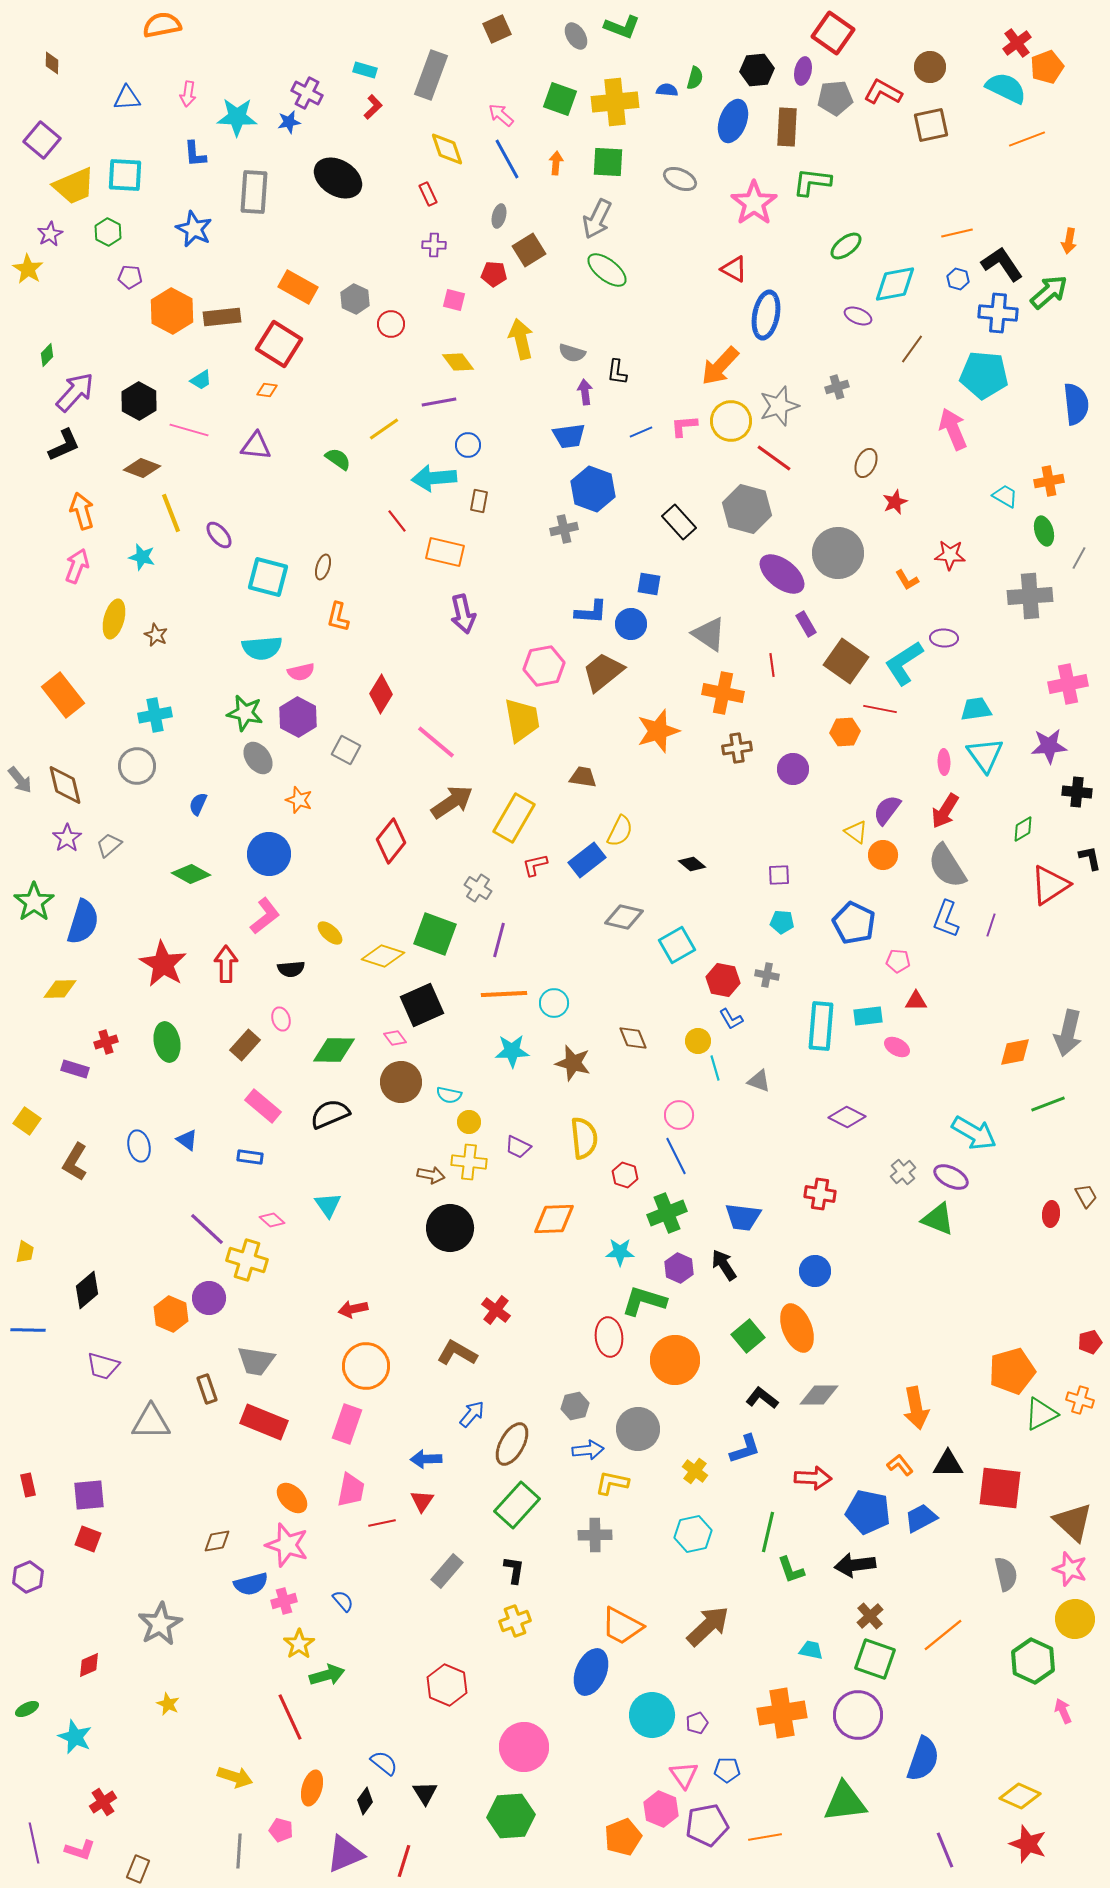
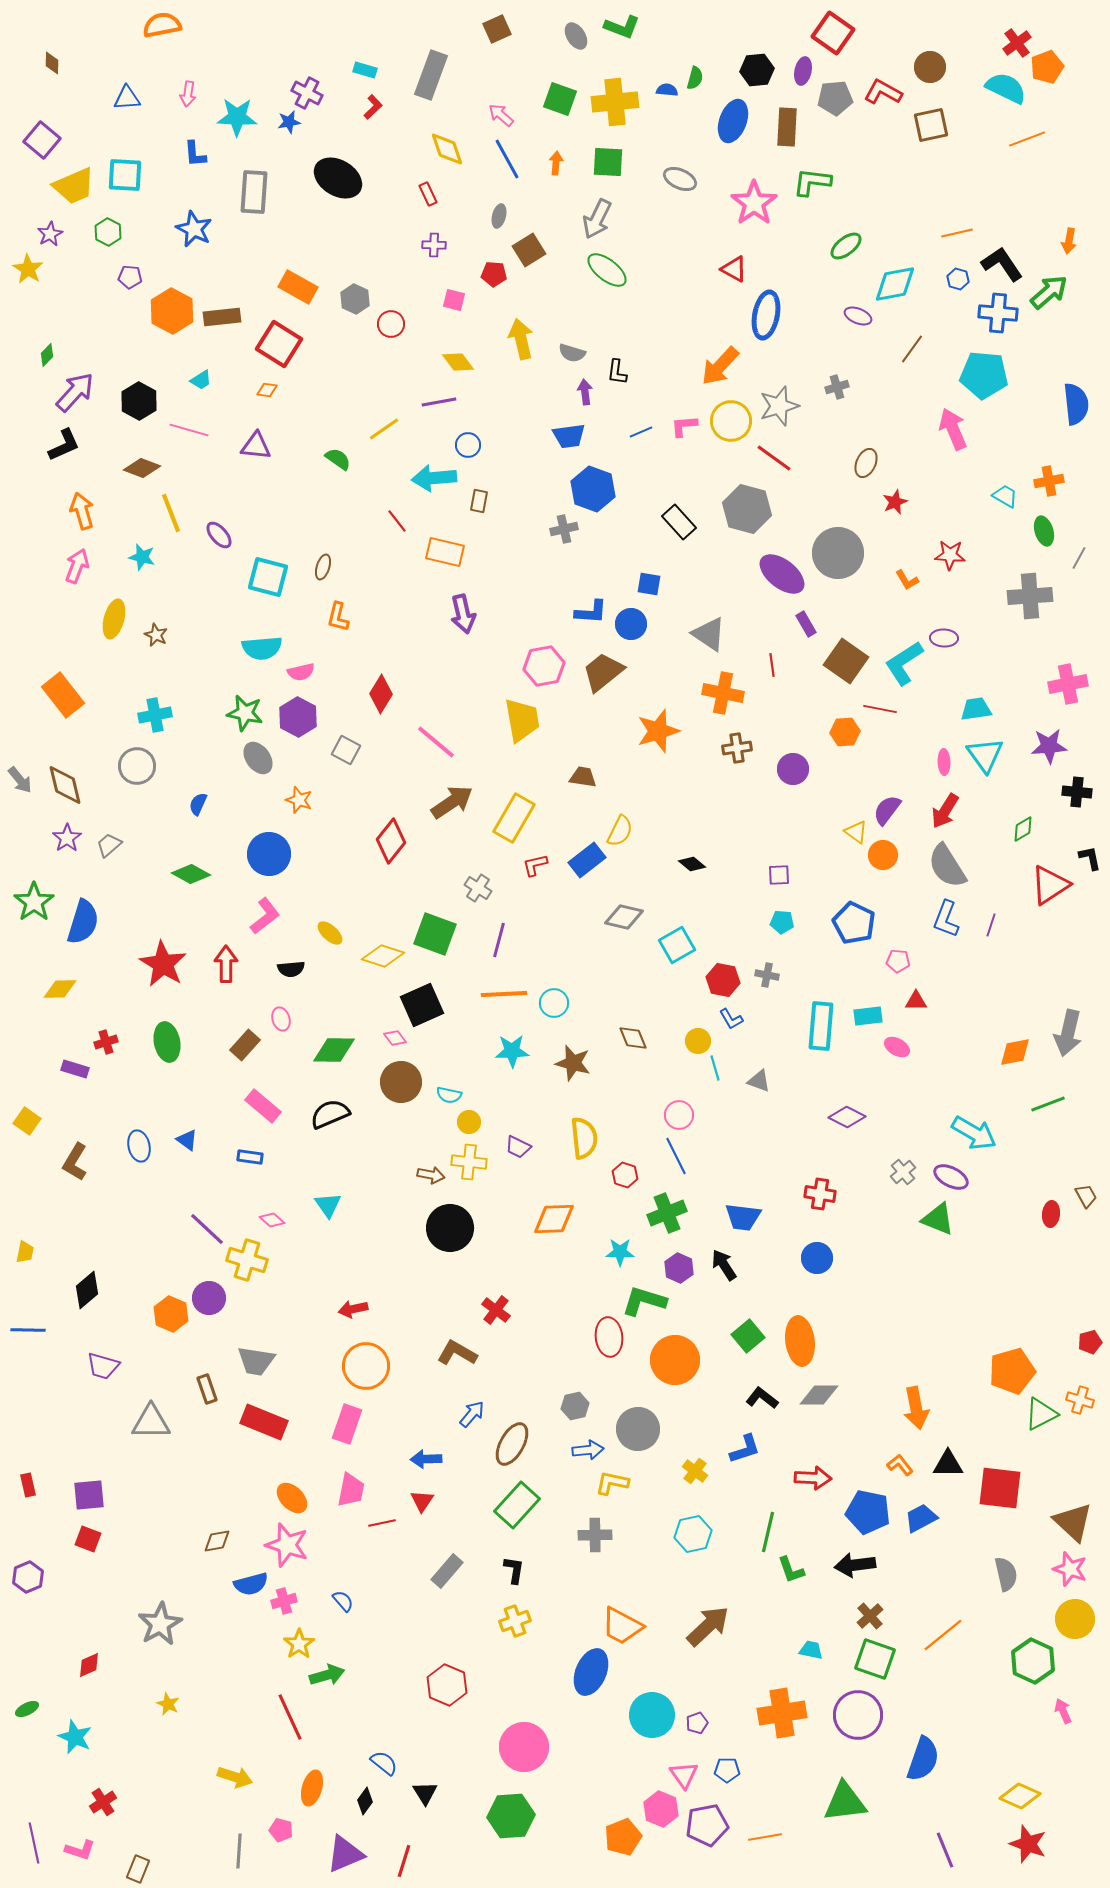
blue circle at (815, 1271): moved 2 px right, 13 px up
orange ellipse at (797, 1328): moved 3 px right, 13 px down; rotated 15 degrees clockwise
